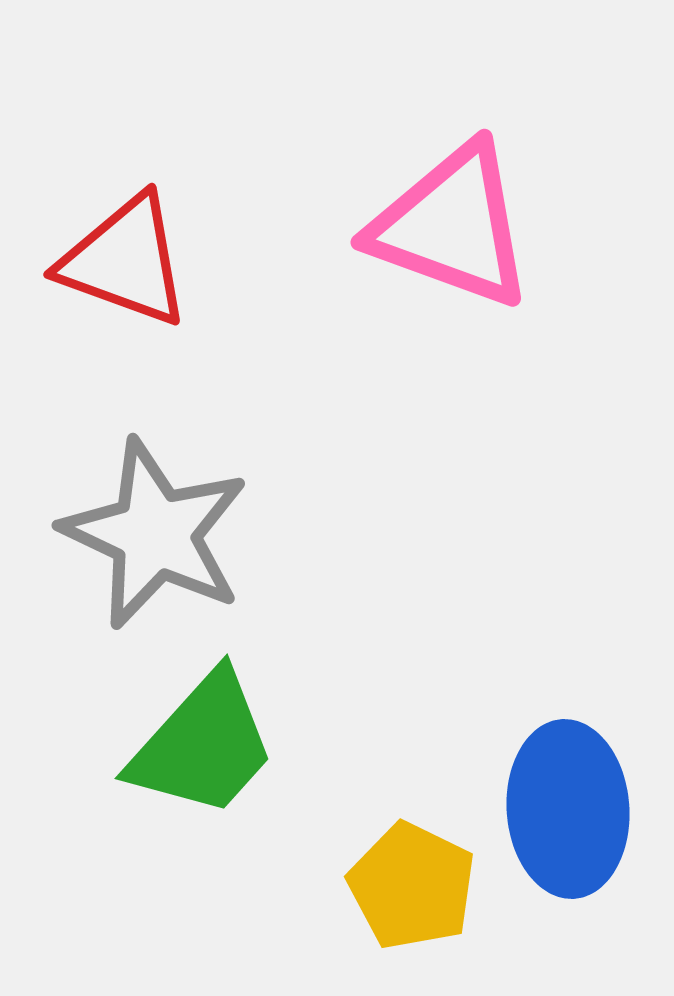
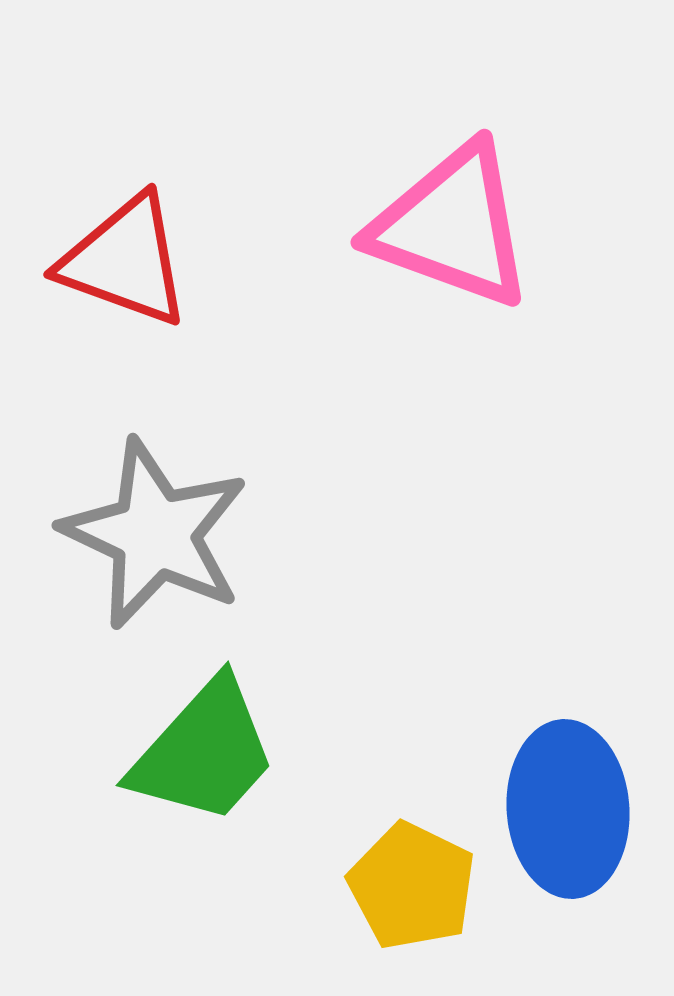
green trapezoid: moved 1 px right, 7 px down
